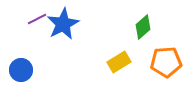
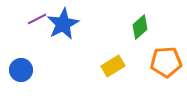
green diamond: moved 3 px left
yellow rectangle: moved 6 px left, 4 px down
